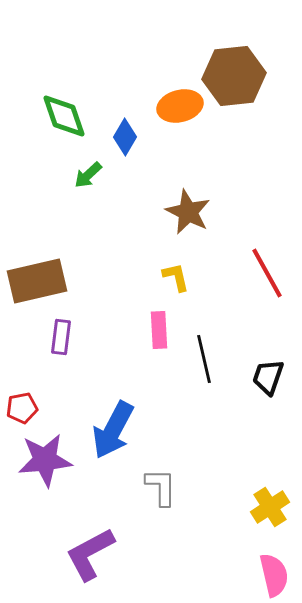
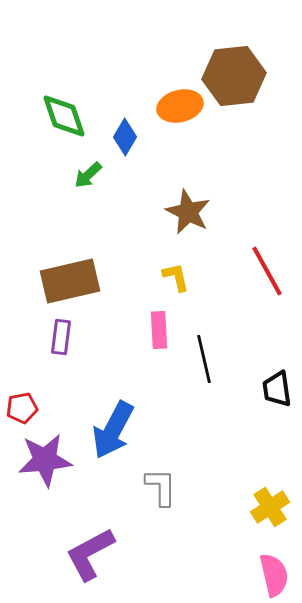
red line: moved 2 px up
brown rectangle: moved 33 px right
black trapezoid: moved 9 px right, 12 px down; rotated 27 degrees counterclockwise
